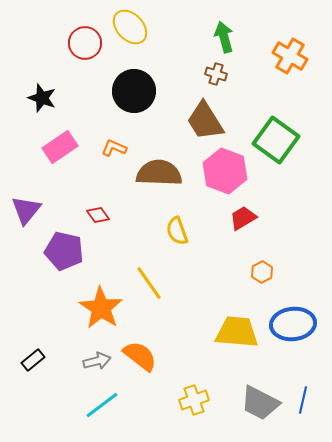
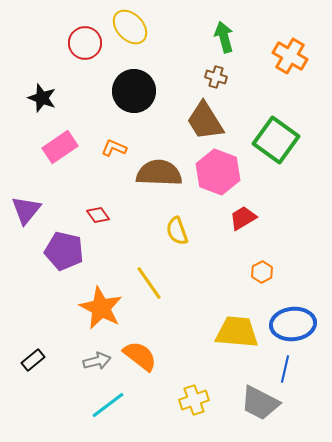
brown cross: moved 3 px down
pink hexagon: moved 7 px left, 1 px down
orange star: rotated 6 degrees counterclockwise
blue line: moved 18 px left, 31 px up
cyan line: moved 6 px right
